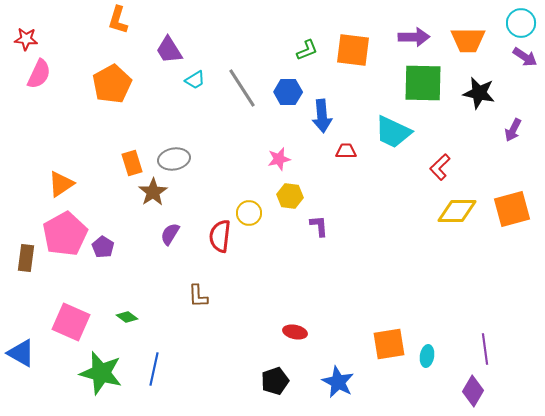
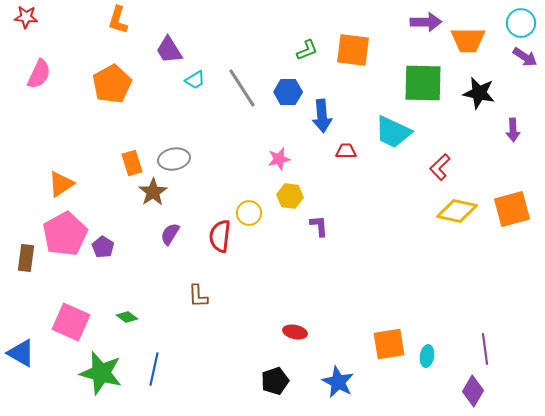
purple arrow at (414, 37): moved 12 px right, 15 px up
red star at (26, 39): moved 22 px up
purple arrow at (513, 130): rotated 30 degrees counterclockwise
yellow diamond at (457, 211): rotated 12 degrees clockwise
